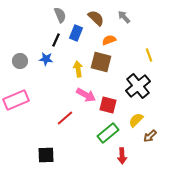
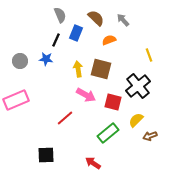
gray arrow: moved 1 px left, 3 px down
brown square: moved 7 px down
red square: moved 5 px right, 3 px up
brown arrow: rotated 24 degrees clockwise
red arrow: moved 29 px left, 7 px down; rotated 126 degrees clockwise
